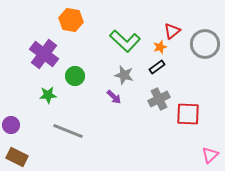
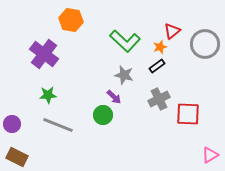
black rectangle: moved 1 px up
green circle: moved 28 px right, 39 px down
purple circle: moved 1 px right, 1 px up
gray line: moved 10 px left, 6 px up
pink triangle: rotated 12 degrees clockwise
